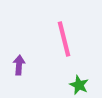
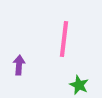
pink line: rotated 21 degrees clockwise
